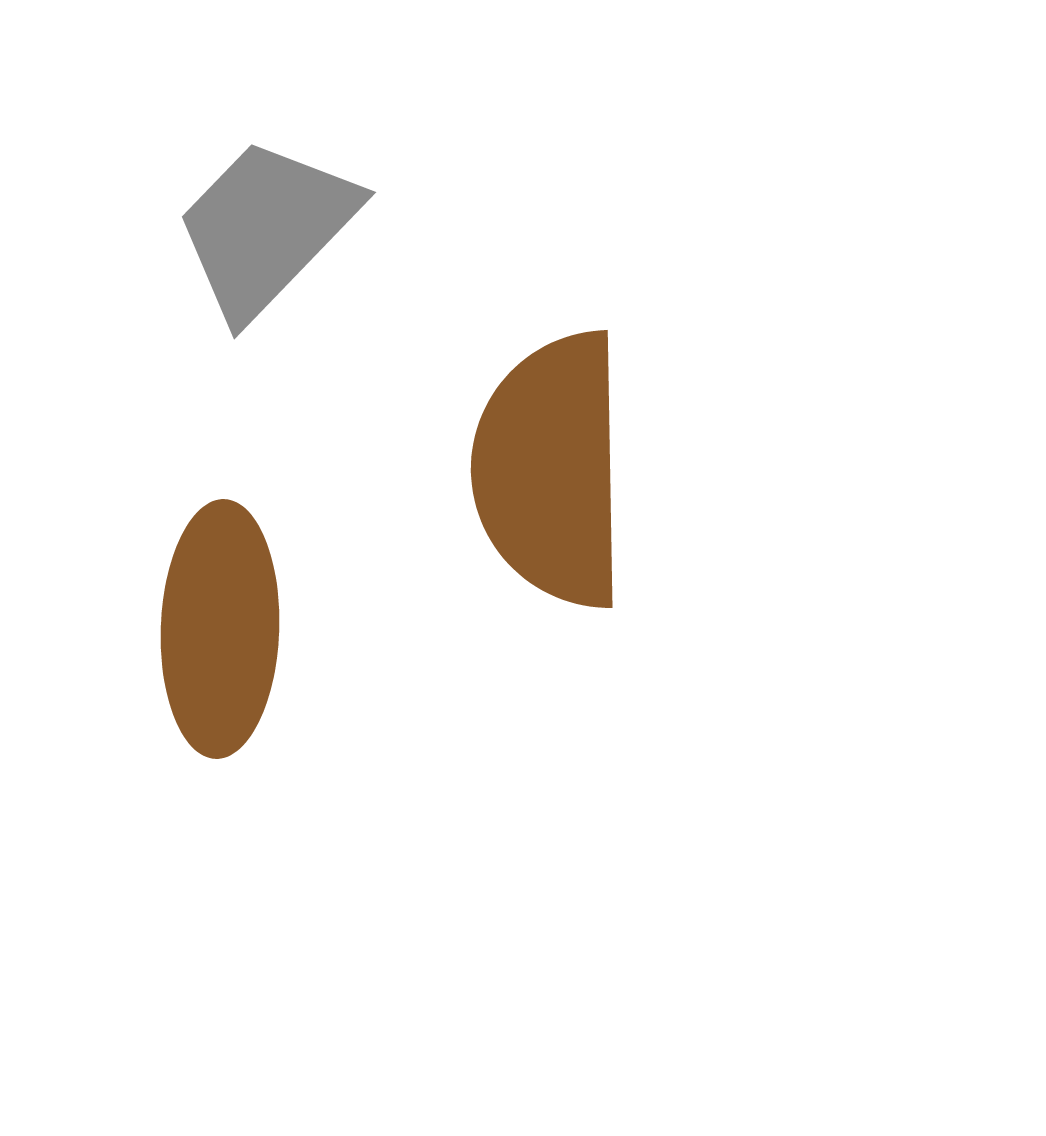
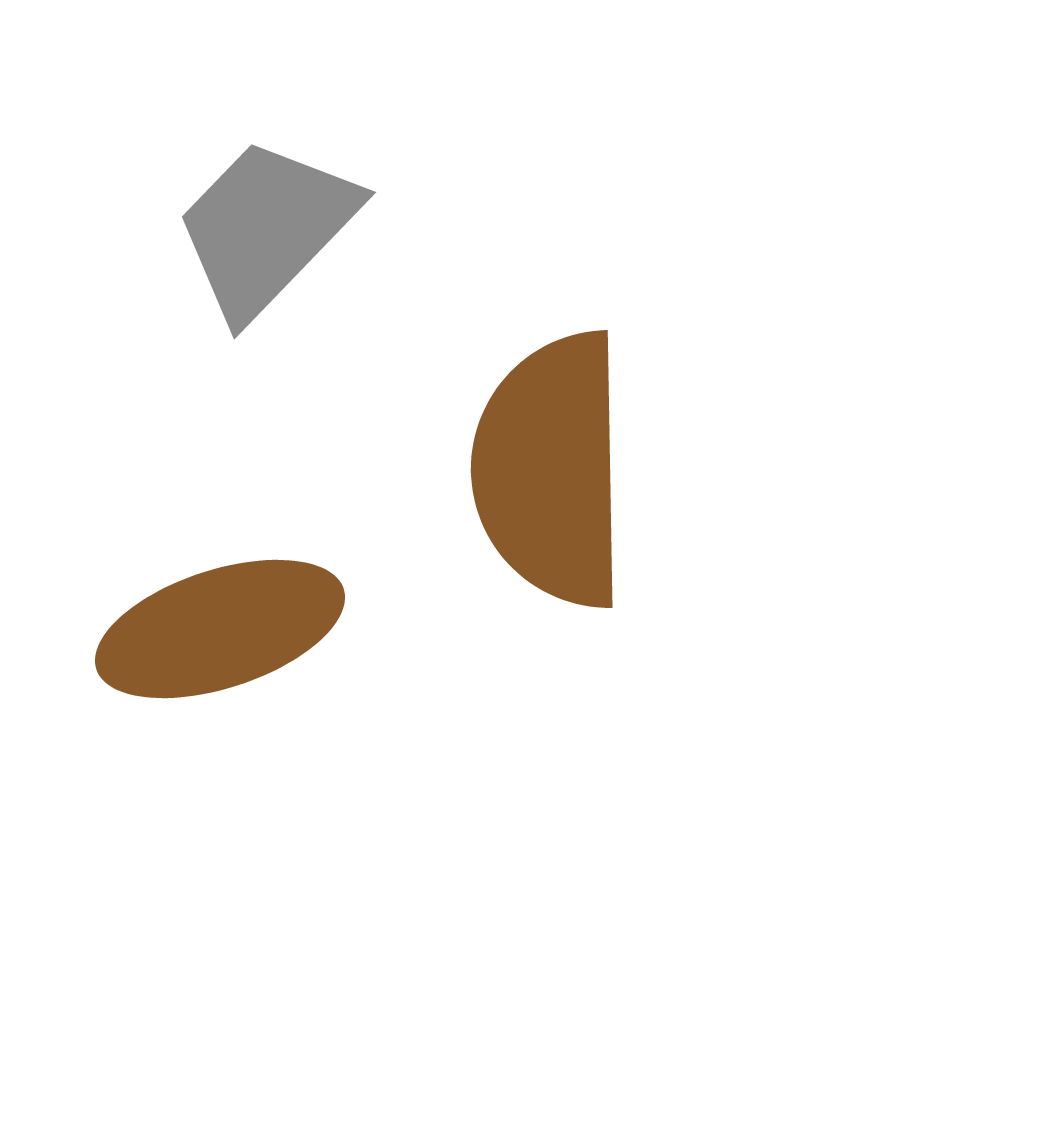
brown ellipse: rotated 70 degrees clockwise
